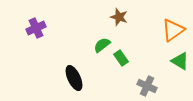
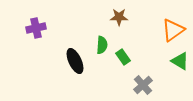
brown star: rotated 18 degrees counterclockwise
purple cross: rotated 12 degrees clockwise
green semicircle: rotated 132 degrees clockwise
green rectangle: moved 2 px right, 1 px up
black ellipse: moved 1 px right, 17 px up
gray cross: moved 4 px left, 1 px up; rotated 24 degrees clockwise
